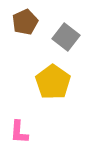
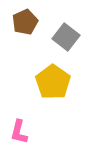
pink L-shape: rotated 10 degrees clockwise
